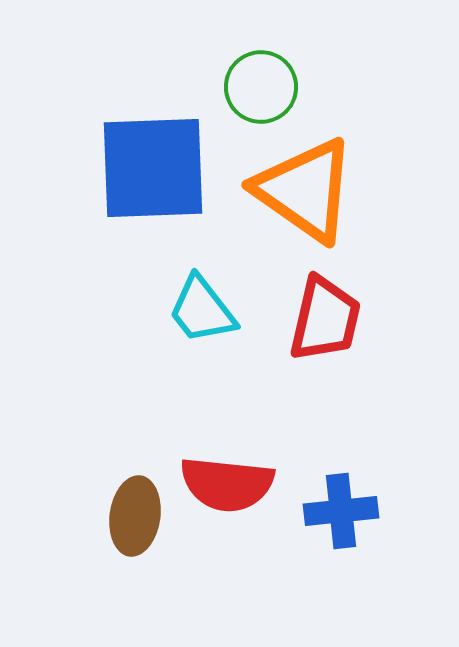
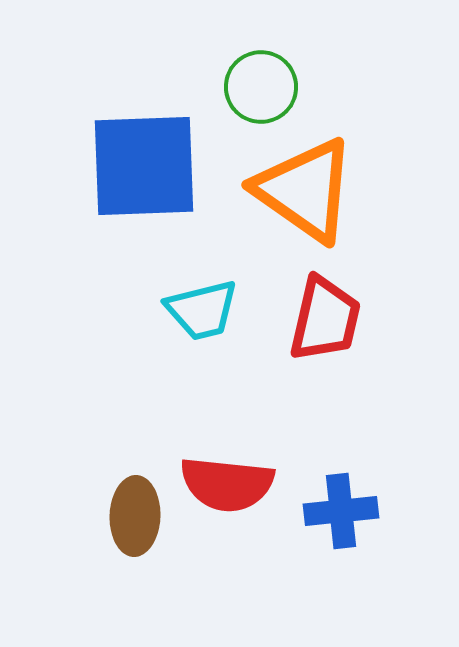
blue square: moved 9 px left, 2 px up
cyan trapezoid: rotated 66 degrees counterclockwise
brown ellipse: rotated 6 degrees counterclockwise
